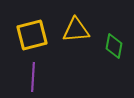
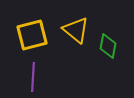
yellow triangle: rotated 44 degrees clockwise
green diamond: moved 6 px left
